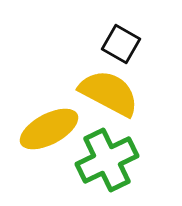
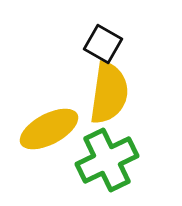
black square: moved 18 px left
yellow semicircle: rotated 70 degrees clockwise
